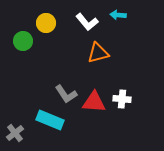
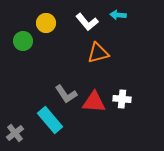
cyan rectangle: rotated 28 degrees clockwise
